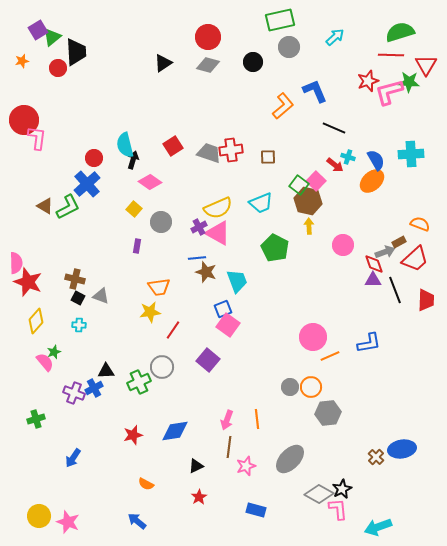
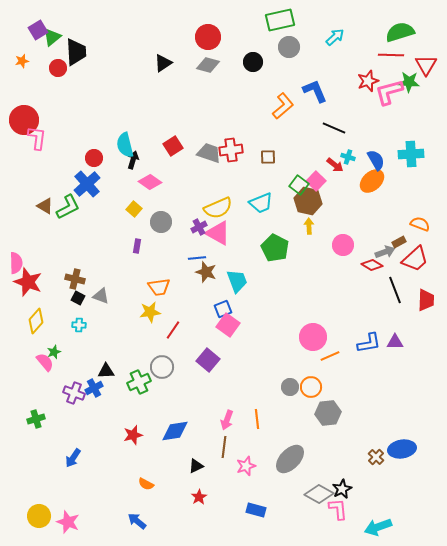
red diamond at (374, 264): moved 2 px left, 1 px down; rotated 40 degrees counterclockwise
purple triangle at (373, 280): moved 22 px right, 62 px down
brown line at (229, 447): moved 5 px left
